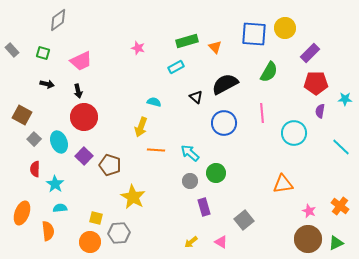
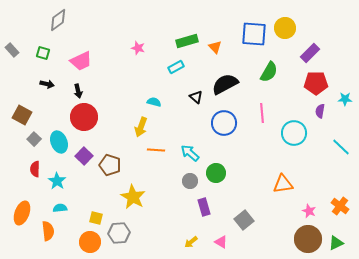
cyan star at (55, 184): moved 2 px right, 3 px up
